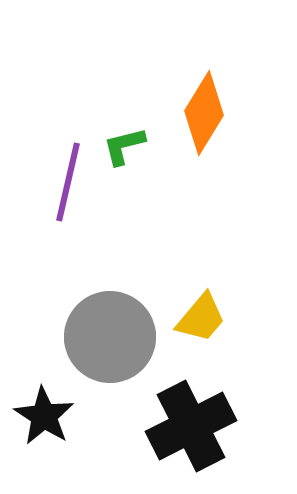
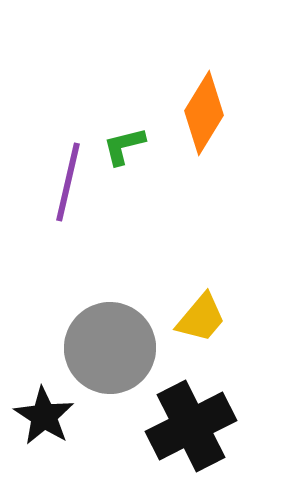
gray circle: moved 11 px down
